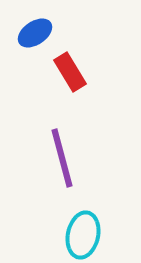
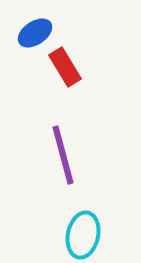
red rectangle: moved 5 px left, 5 px up
purple line: moved 1 px right, 3 px up
